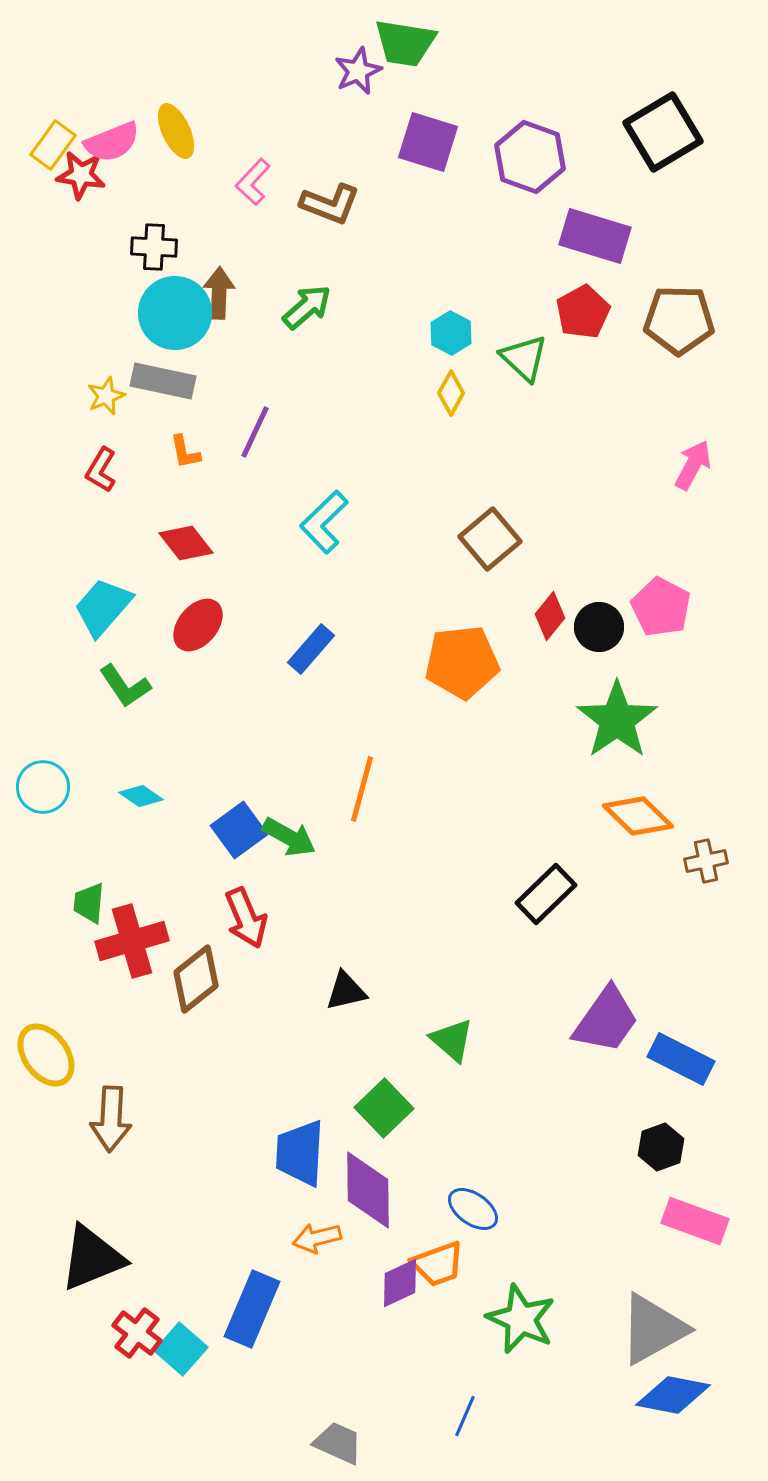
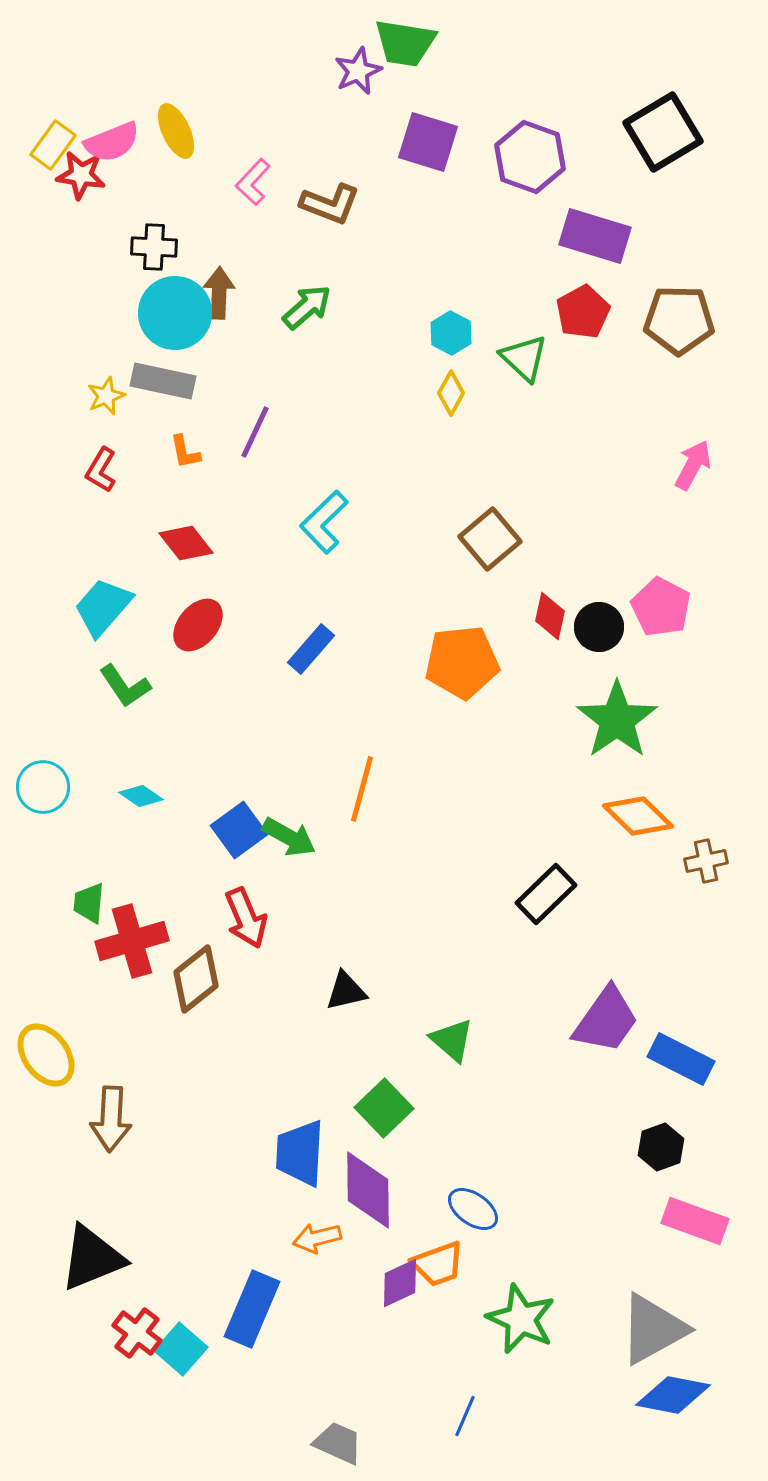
red diamond at (550, 616): rotated 27 degrees counterclockwise
